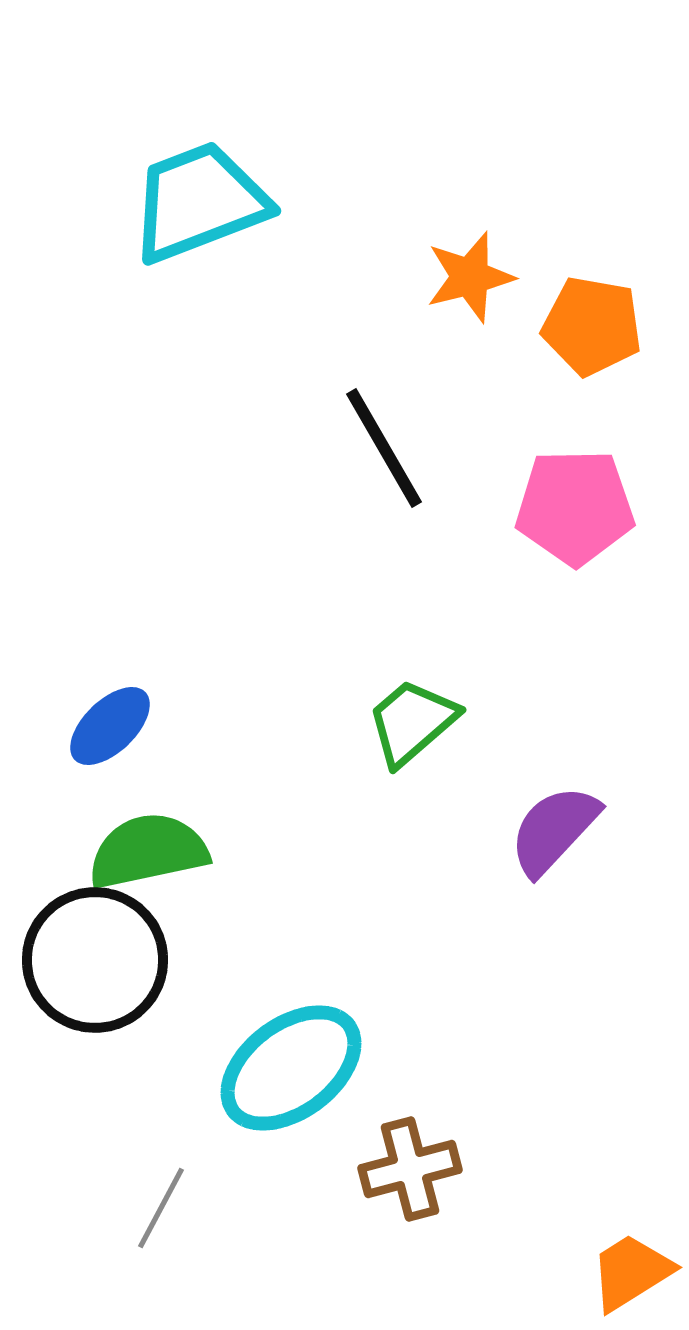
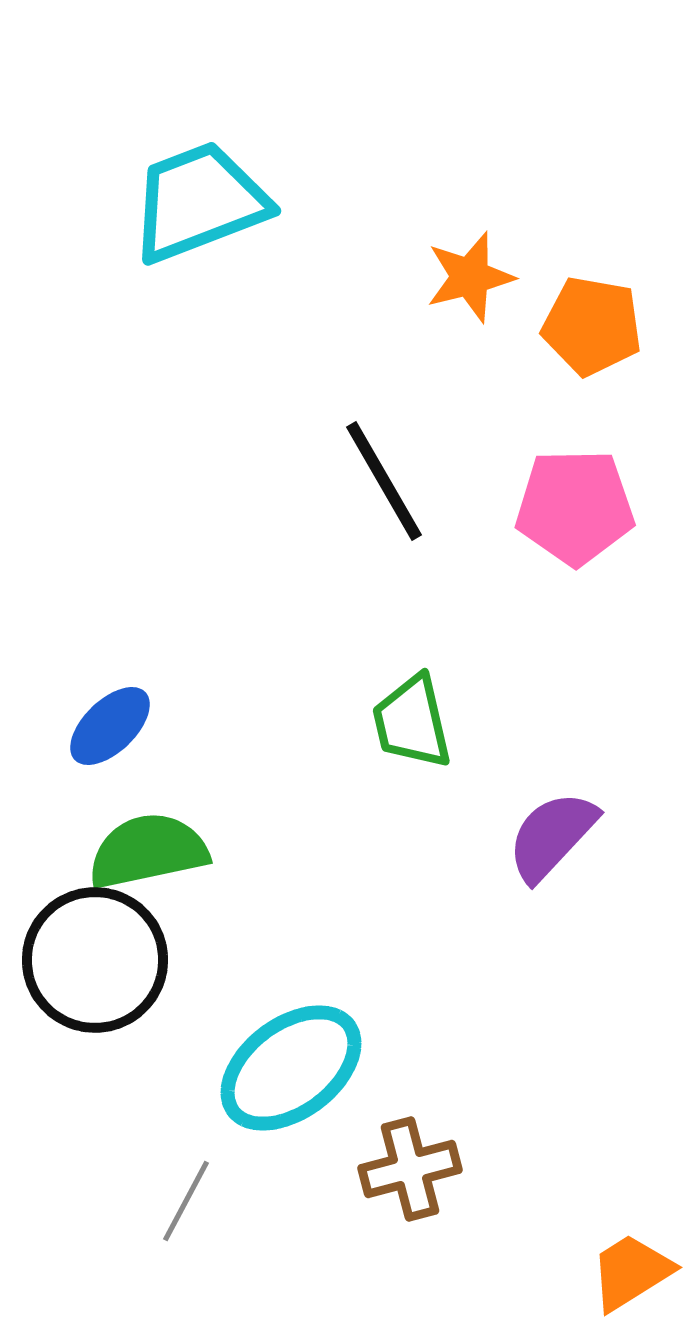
black line: moved 33 px down
green trapezoid: rotated 62 degrees counterclockwise
purple semicircle: moved 2 px left, 6 px down
gray line: moved 25 px right, 7 px up
